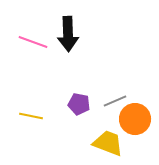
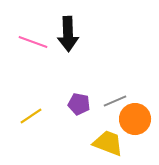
yellow line: rotated 45 degrees counterclockwise
